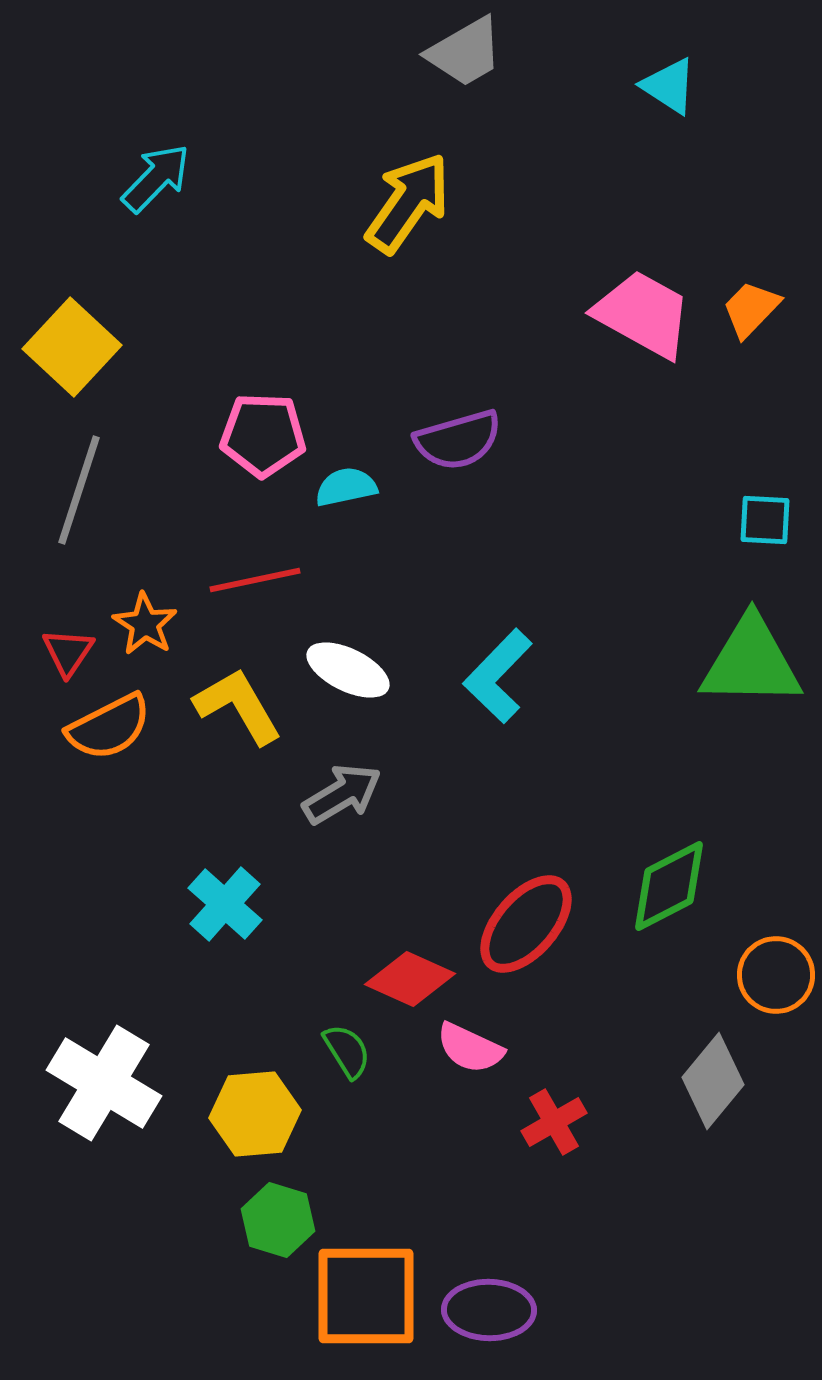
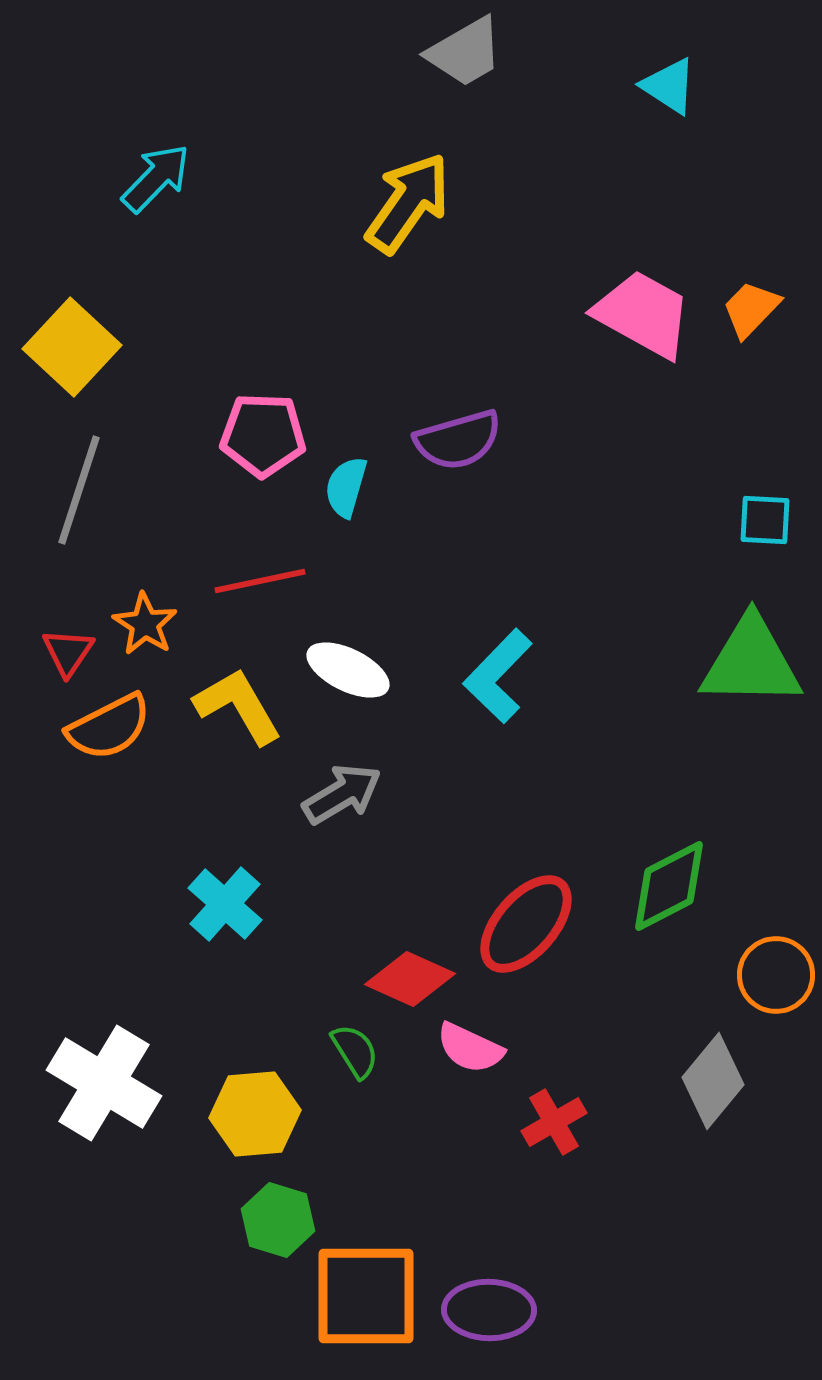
cyan semicircle: rotated 62 degrees counterclockwise
red line: moved 5 px right, 1 px down
green semicircle: moved 8 px right
